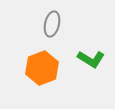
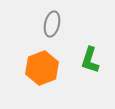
green L-shape: moved 1 px left, 1 px down; rotated 76 degrees clockwise
